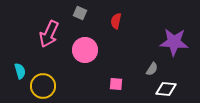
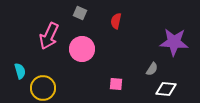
pink arrow: moved 2 px down
pink circle: moved 3 px left, 1 px up
yellow circle: moved 2 px down
